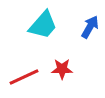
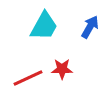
cyan trapezoid: moved 1 px right, 1 px down; rotated 12 degrees counterclockwise
red line: moved 4 px right, 1 px down
